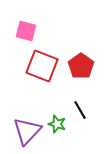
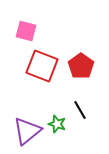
purple triangle: rotated 8 degrees clockwise
